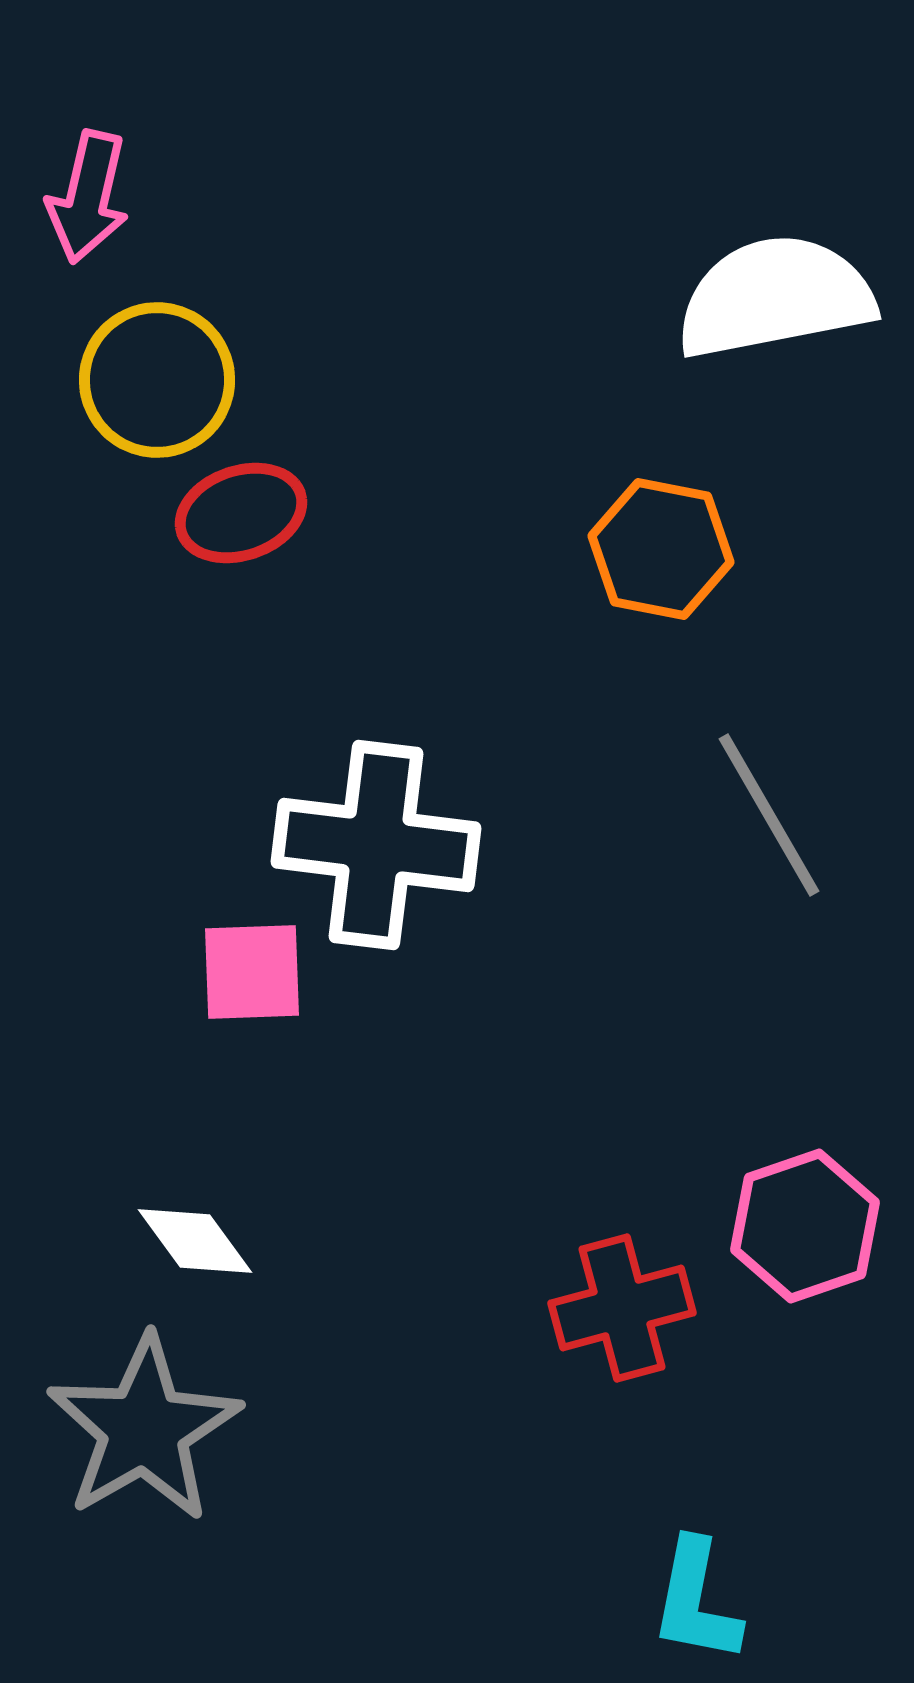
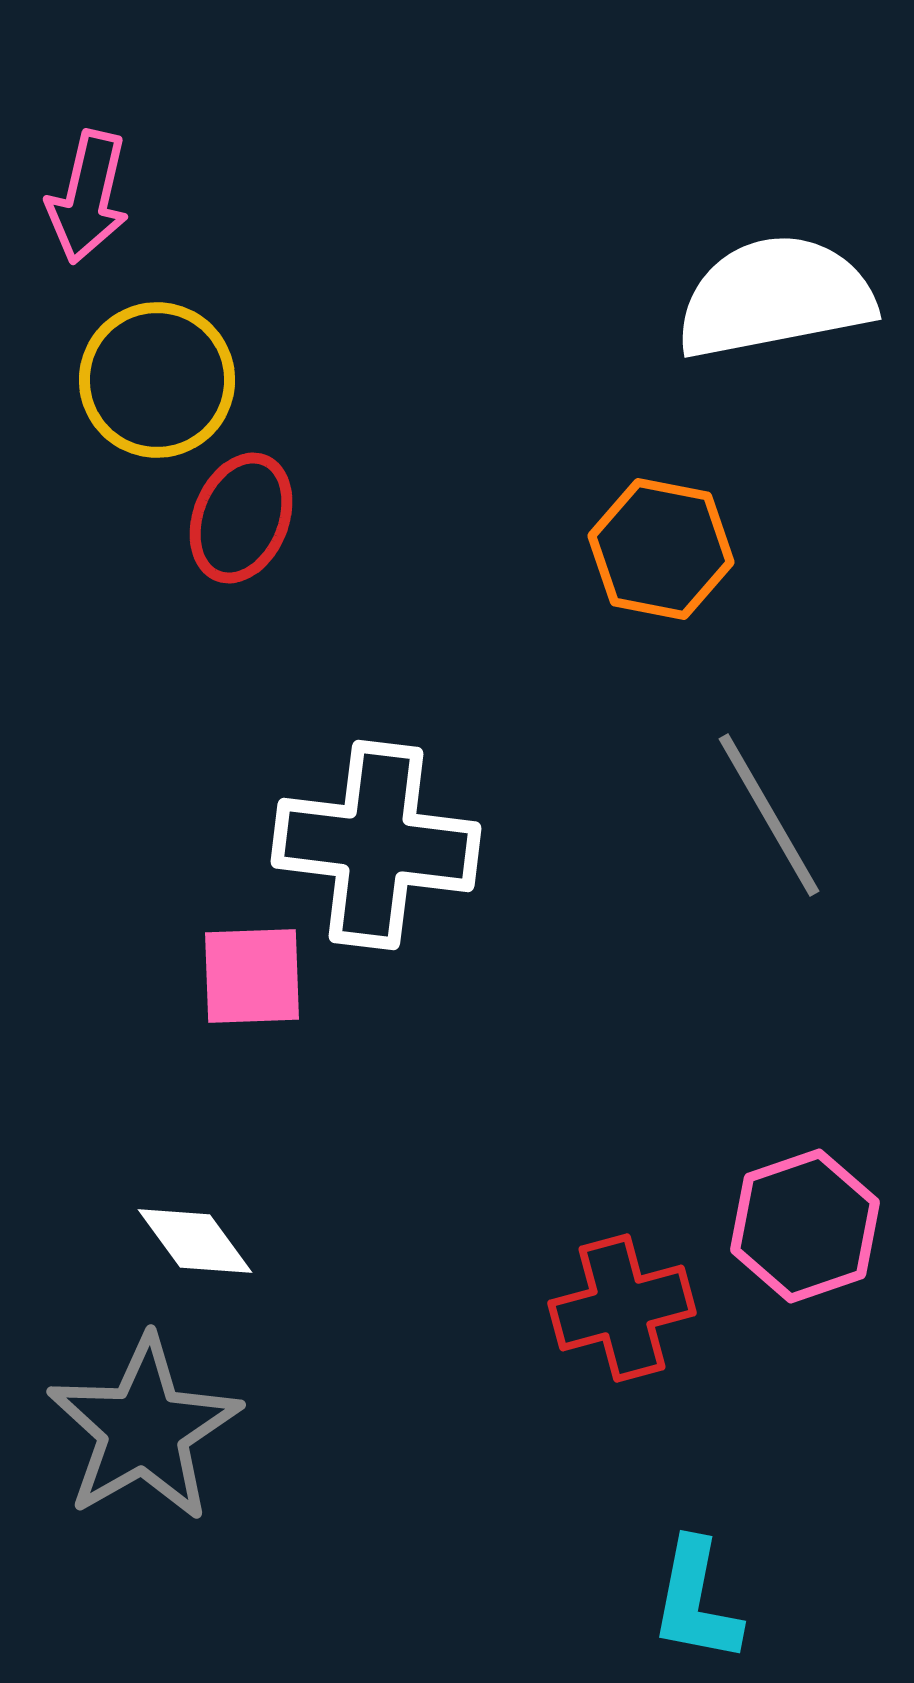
red ellipse: moved 5 px down; rotated 49 degrees counterclockwise
pink square: moved 4 px down
